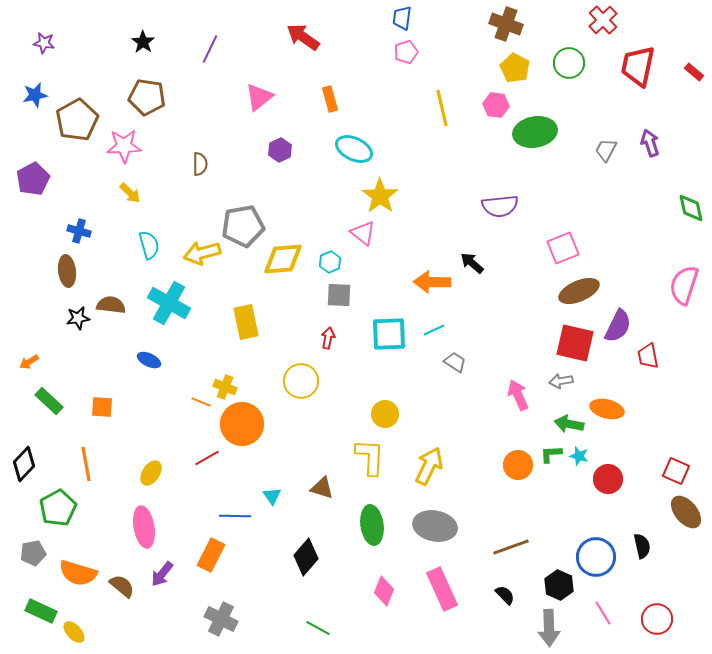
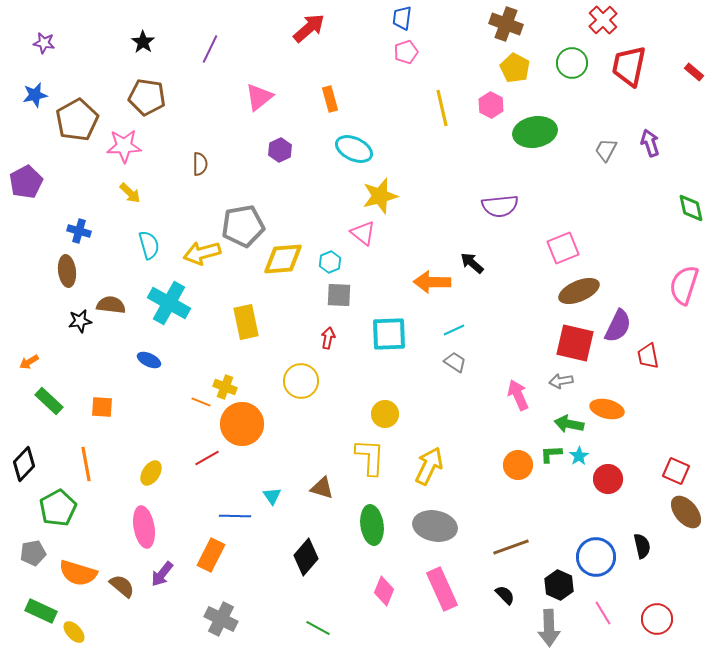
red arrow at (303, 37): moved 6 px right, 9 px up; rotated 104 degrees clockwise
green circle at (569, 63): moved 3 px right
red trapezoid at (638, 66): moved 9 px left
pink hexagon at (496, 105): moved 5 px left; rotated 20 degrees clockwise
purple pentagon at (33, 179): moved 7 px left, 3 px down
yellow star at (380, 196): rotated 21 degrees clockwise
black star at (78, 318): moved 2 px right, 3 px down
cyan line at (434, 330): moved 20 px right
cyan star at (579, 456): rotated 24 degrees clockwise
